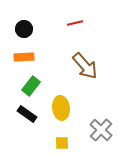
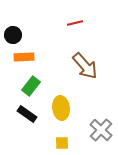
black circle: moved 11 px left, 6 px down
